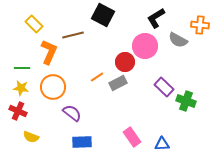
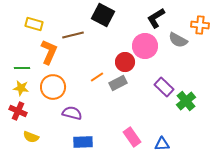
yellow rectangle: rotated 30 degrees counterclockwise
green cross: rotated 30 degrees clockwise
purple semicircle: rotated 24 degrees counterclockwise
blue rectangle: moved 1 px right
